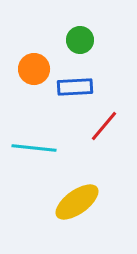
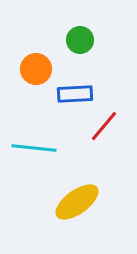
orange circle: moved 2 px right
blue rectangle: moved 7 px down
